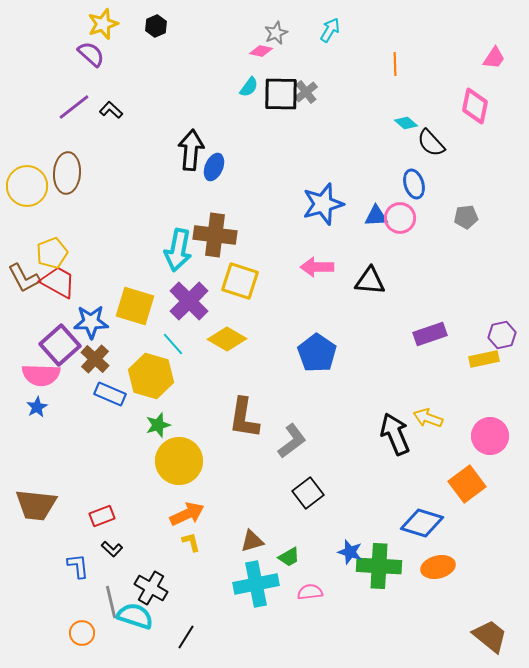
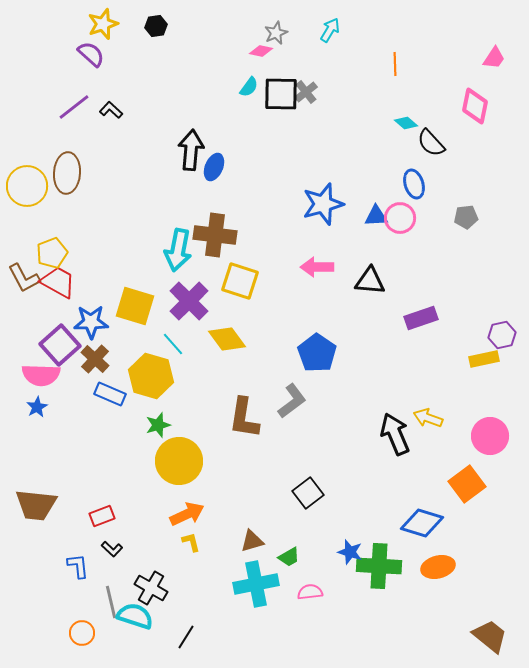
black hexagon at (156, 26): rotated 15 degrees clockwise
purple rectangle at (430, 334): moved 9 px left, 16 px up
yellow diamond at (227, 339): rotated 24 degrees clockwise
gray L-shape at (292, 441): moved 40 px up
